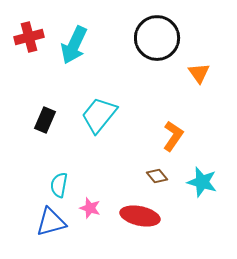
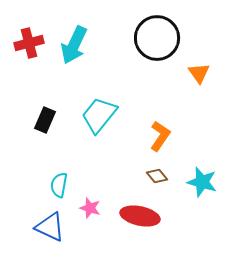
red cross: moved 6 px down
orange L-shape: moved 13 px left
blue triangle: moved 1 px left, 5 px down; rotated 40 degrees clockwise
